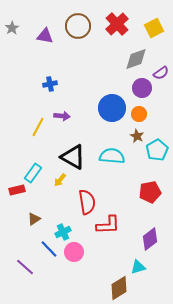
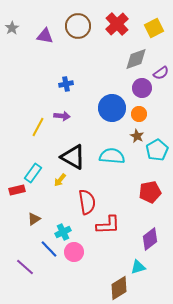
blue cross: moved 16 px right
